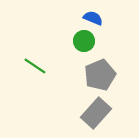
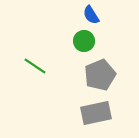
blue semicircle: moved 2 px left, 3 px up; rotated 144 degrees counterclockwise
gray rectangle: rotated 36 degrees clockwise
